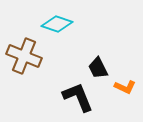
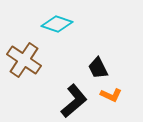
brown cross: moved 4 px down; rotated 12 degrees clockwise
orange L-shape: moved 14 px left, 8 px down
black L-shape: moved 4 px left, 4 px down; rotated 72 degrees clockwise
